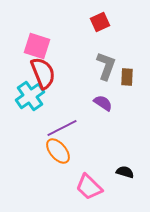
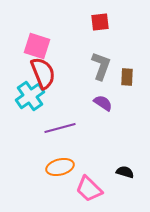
red square: rotated 18 degrees clockwise
gray L-shape: moved 5 px left
purple line: moved 2 px left; rotated 12 degrees clockwise
orange ellipse: moved 2 px right, 16 px down; rotated 64 degrees counterclockwise
pink trapezoid: moved 2 px down
